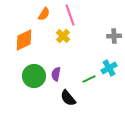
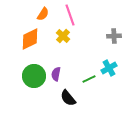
orange semicircle: moved 1 px left
orange diamond: moved 6 px right, 1 px up
